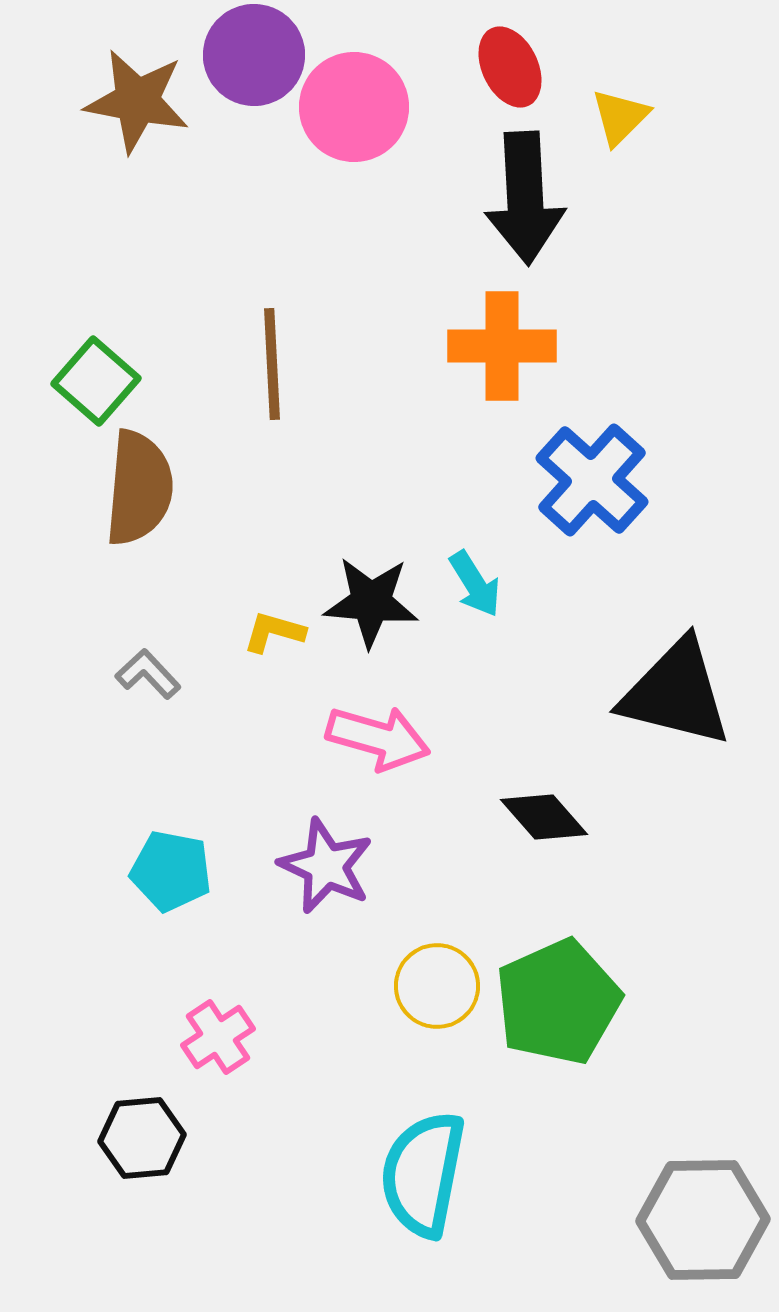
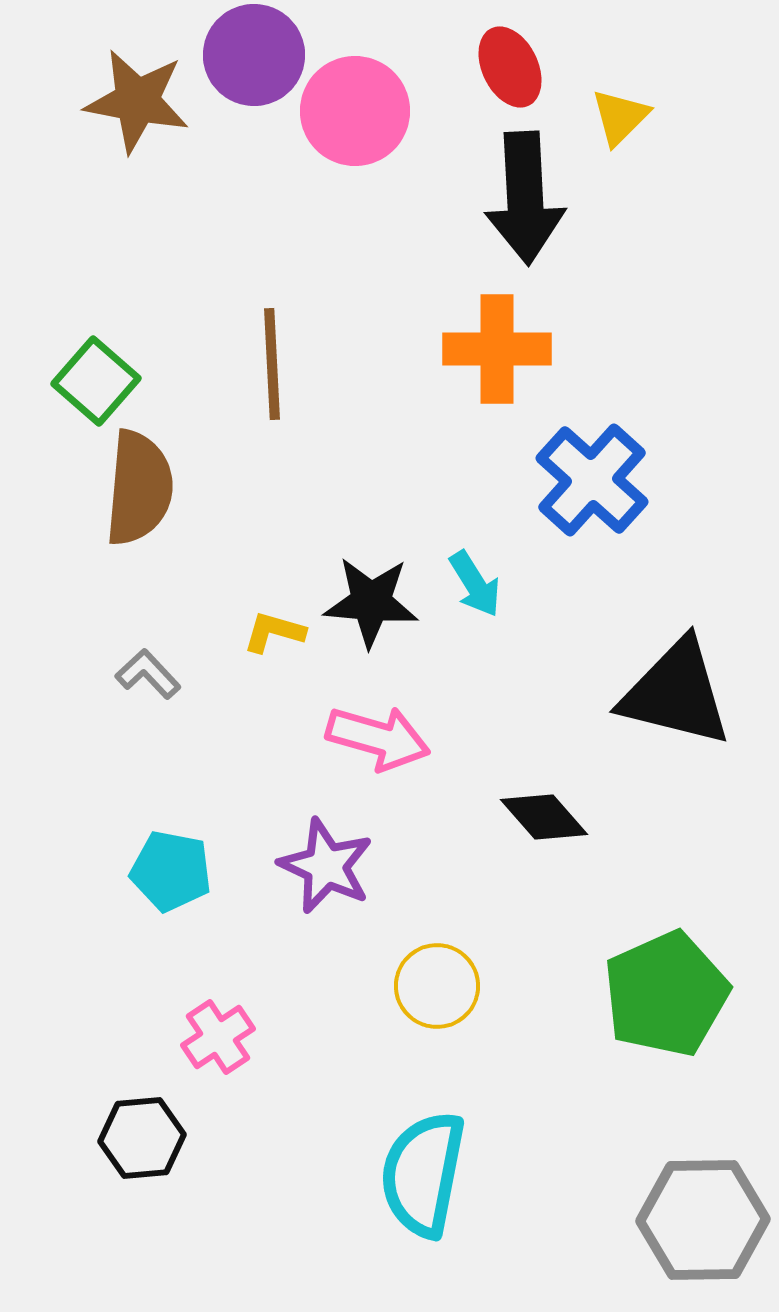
pink circle: moved 1 px right, 4 px down
orange cross: moved 5 px left, 3 px down
green pentagon: moved 108 px right, 8 px up
